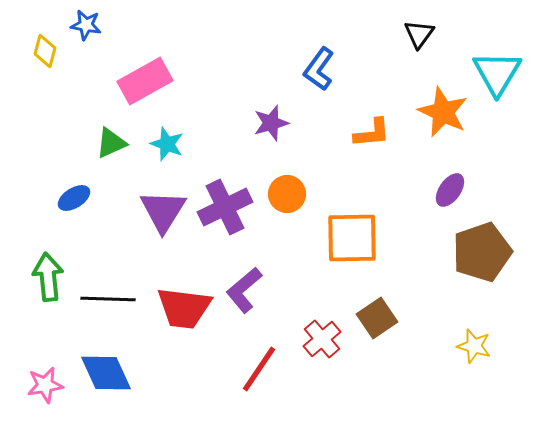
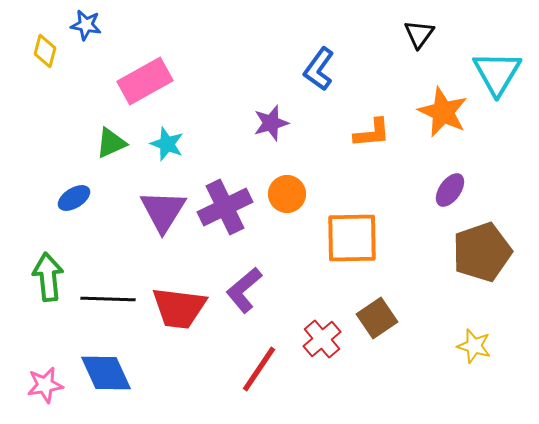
red trapezoid: moved 5 px left
